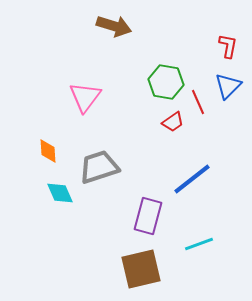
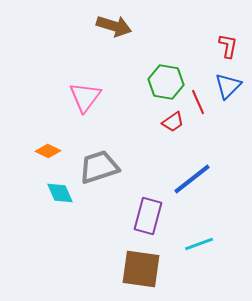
orange diamond: rotated 60 degrees counterclockwise
brown square: rotated 21 degrees clockwise
